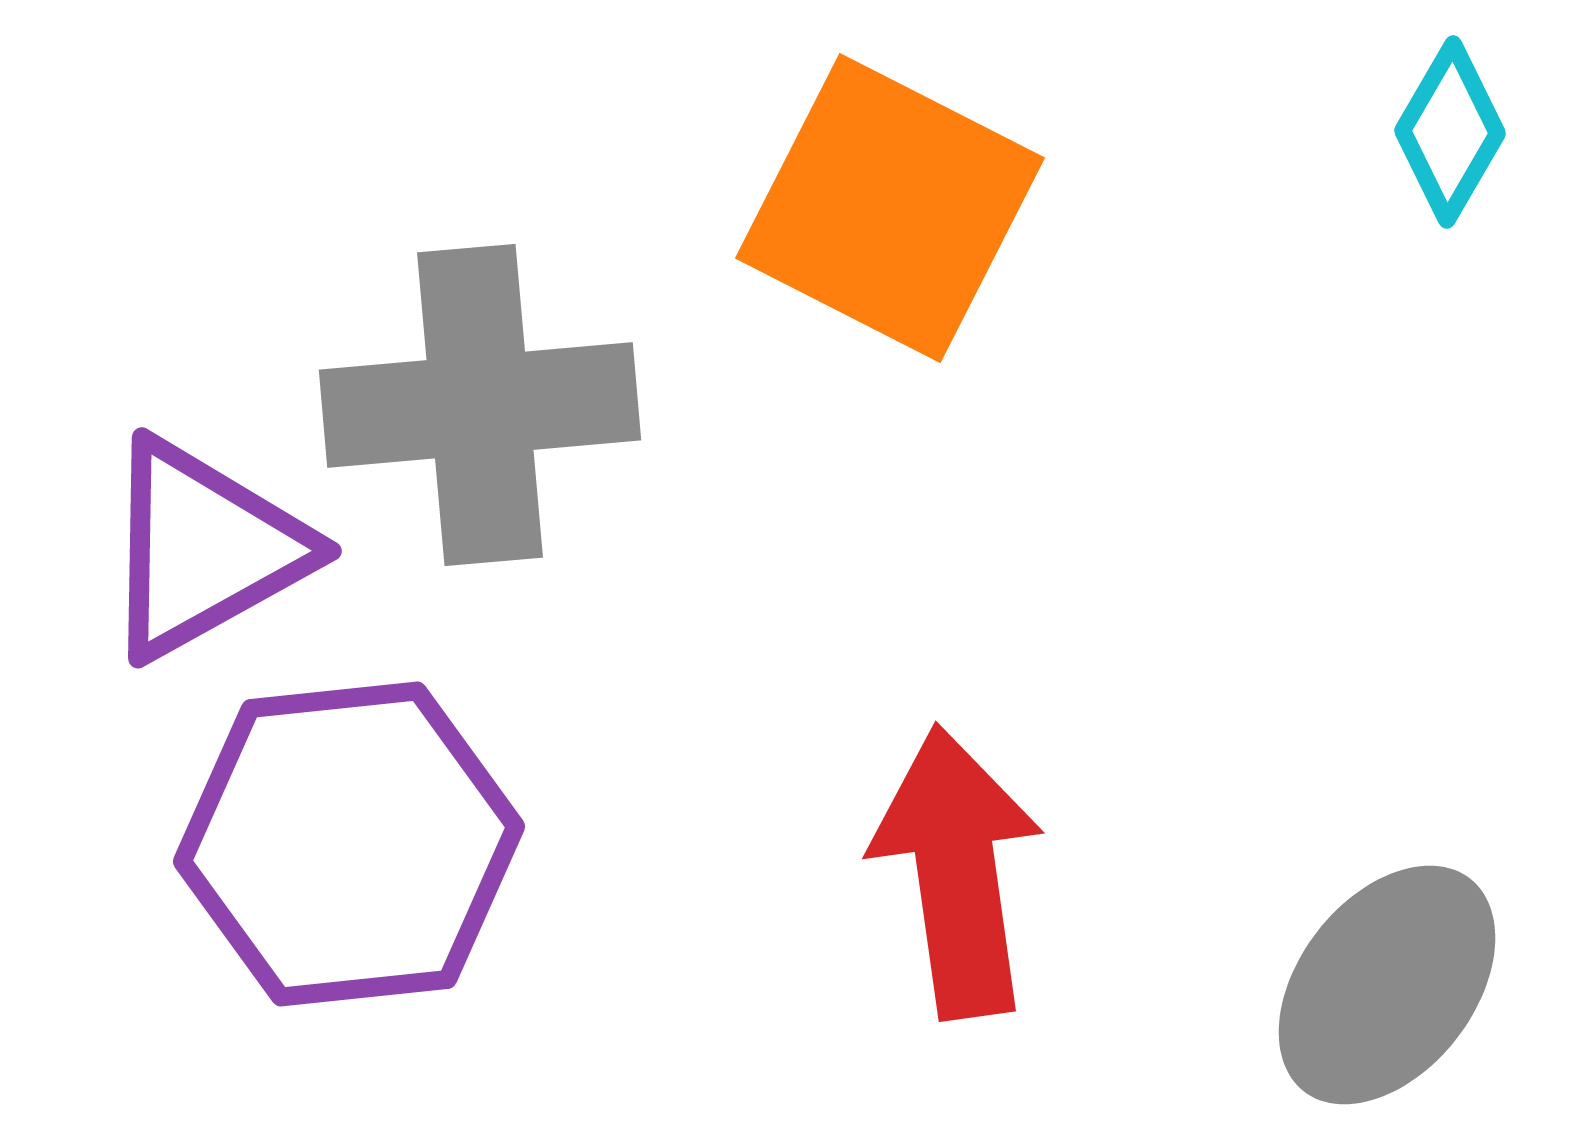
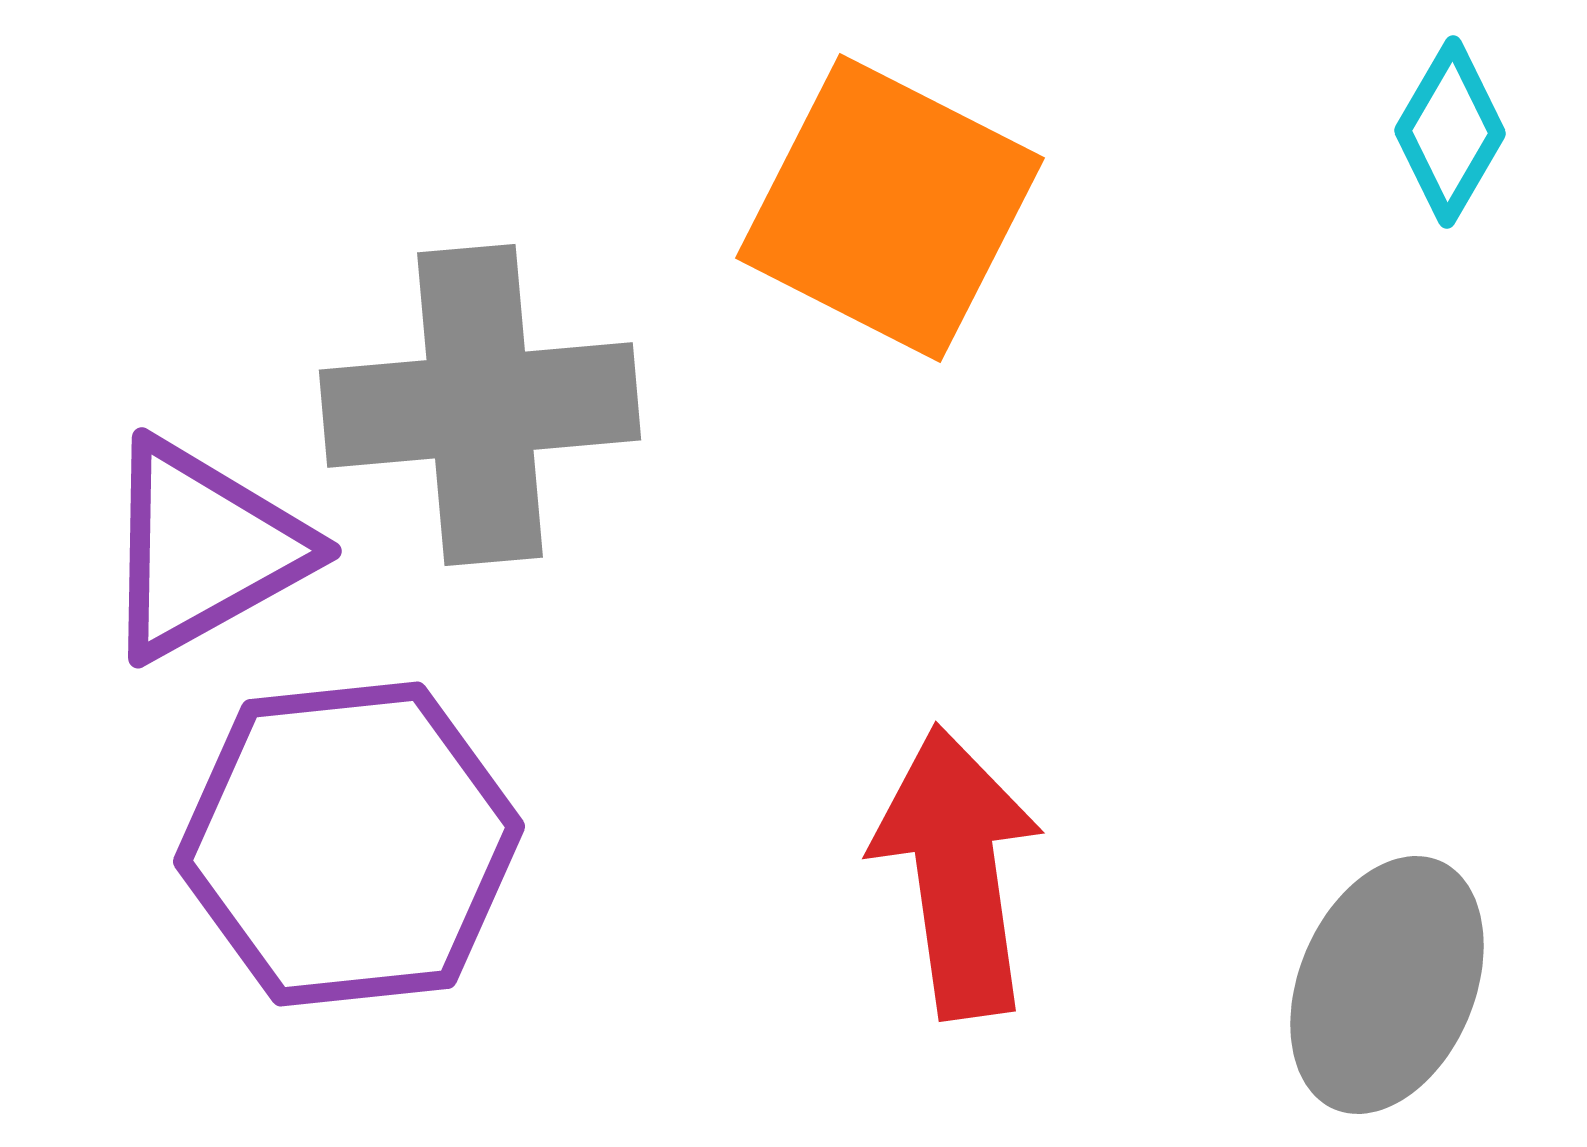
gray ellipse: rotated 15 degrees counterclockwise
